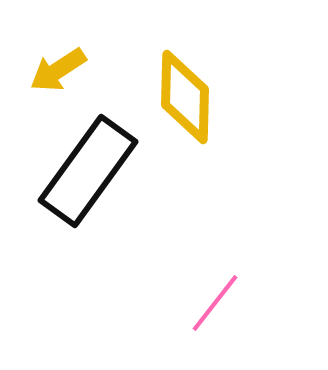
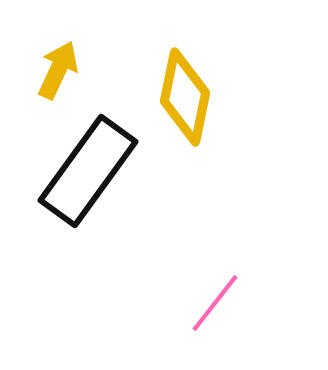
yellow arrow: rotated 148 degrees clockwise
yellow diamond: rotated 10 degrees clockwise
